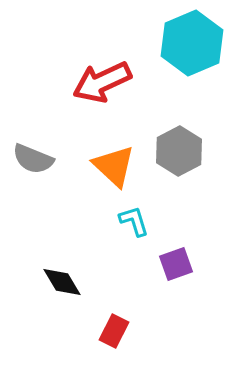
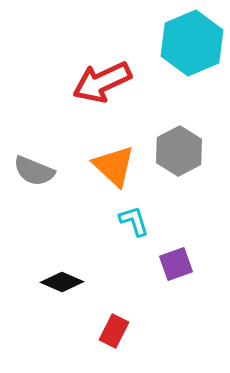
gray semicircle: moved 1 px right, 12 px down
black diamond: rotated 36 degrees counterclockwise
